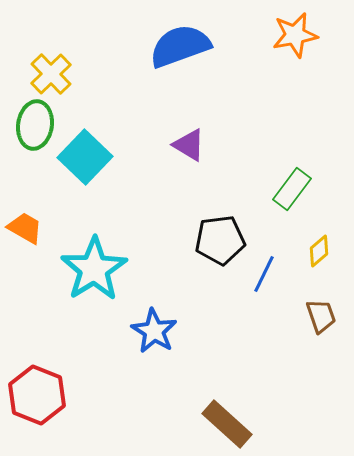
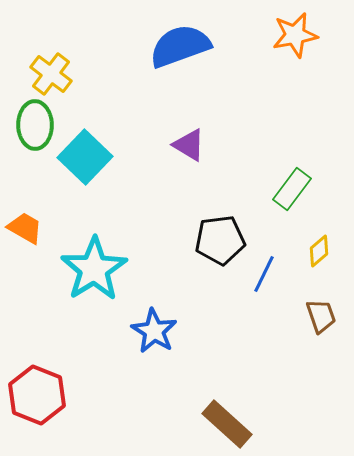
yellow cross: rotated 9 degrees counterclockwise
green ellipse: rotated 9 degrees counterclockwise
